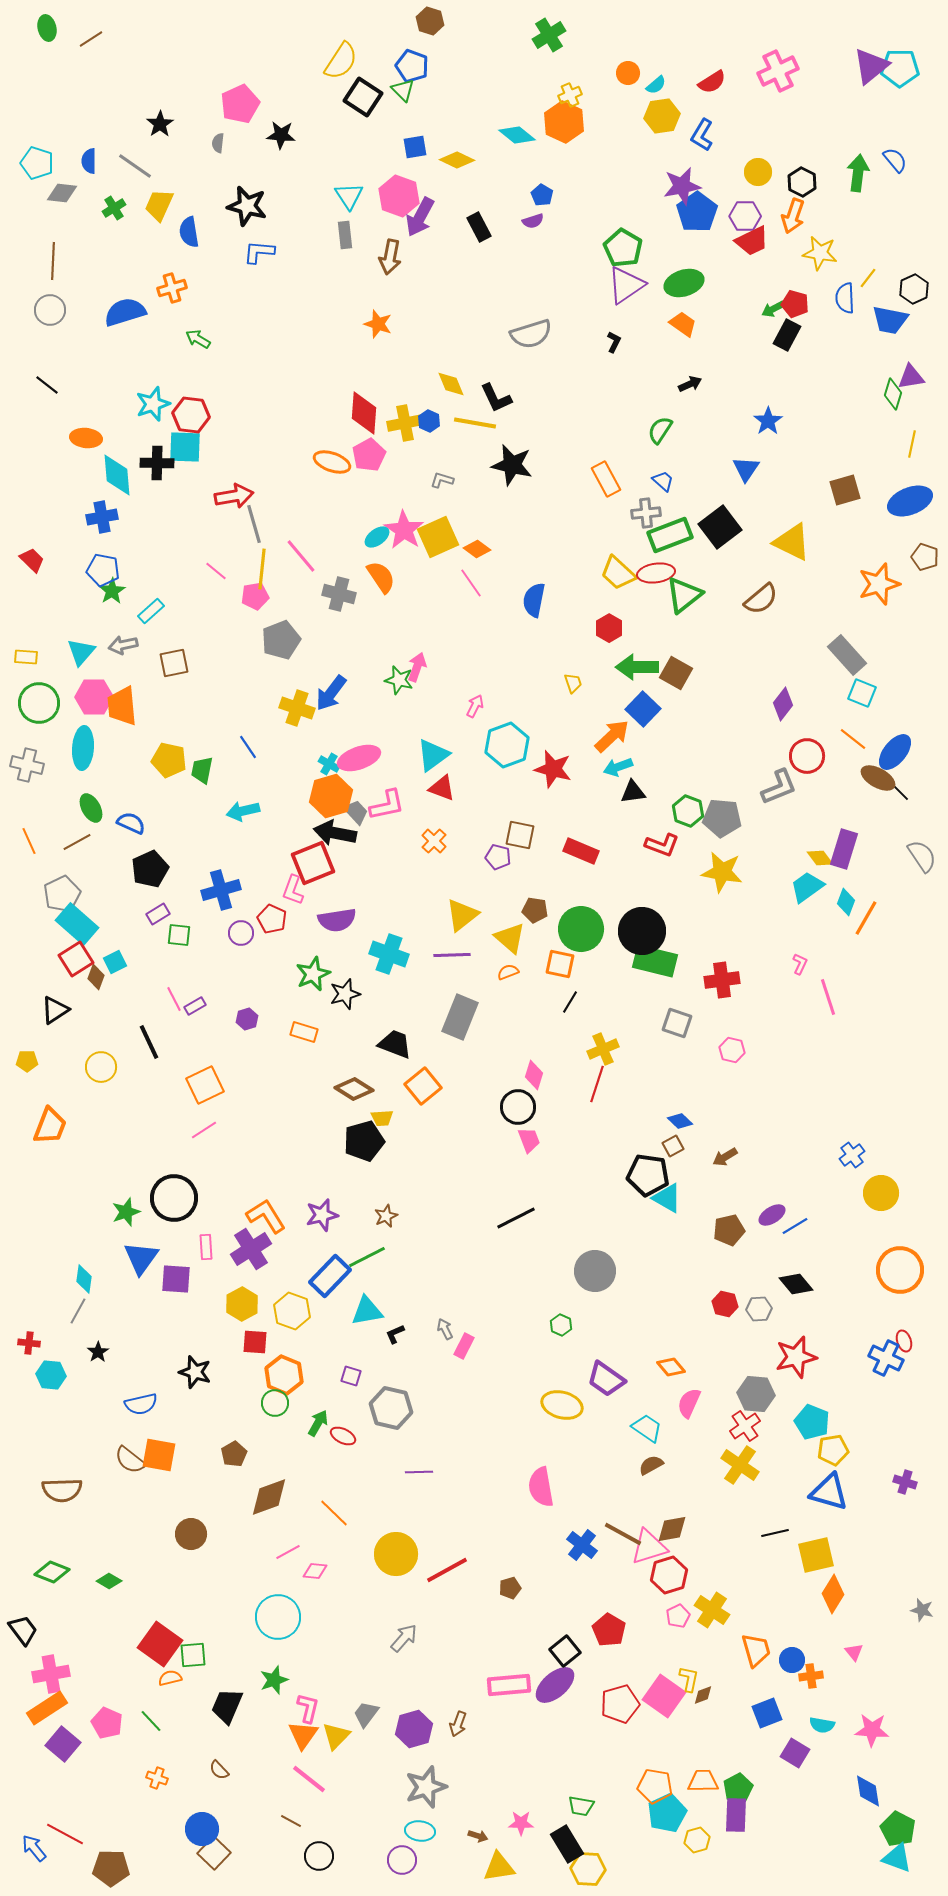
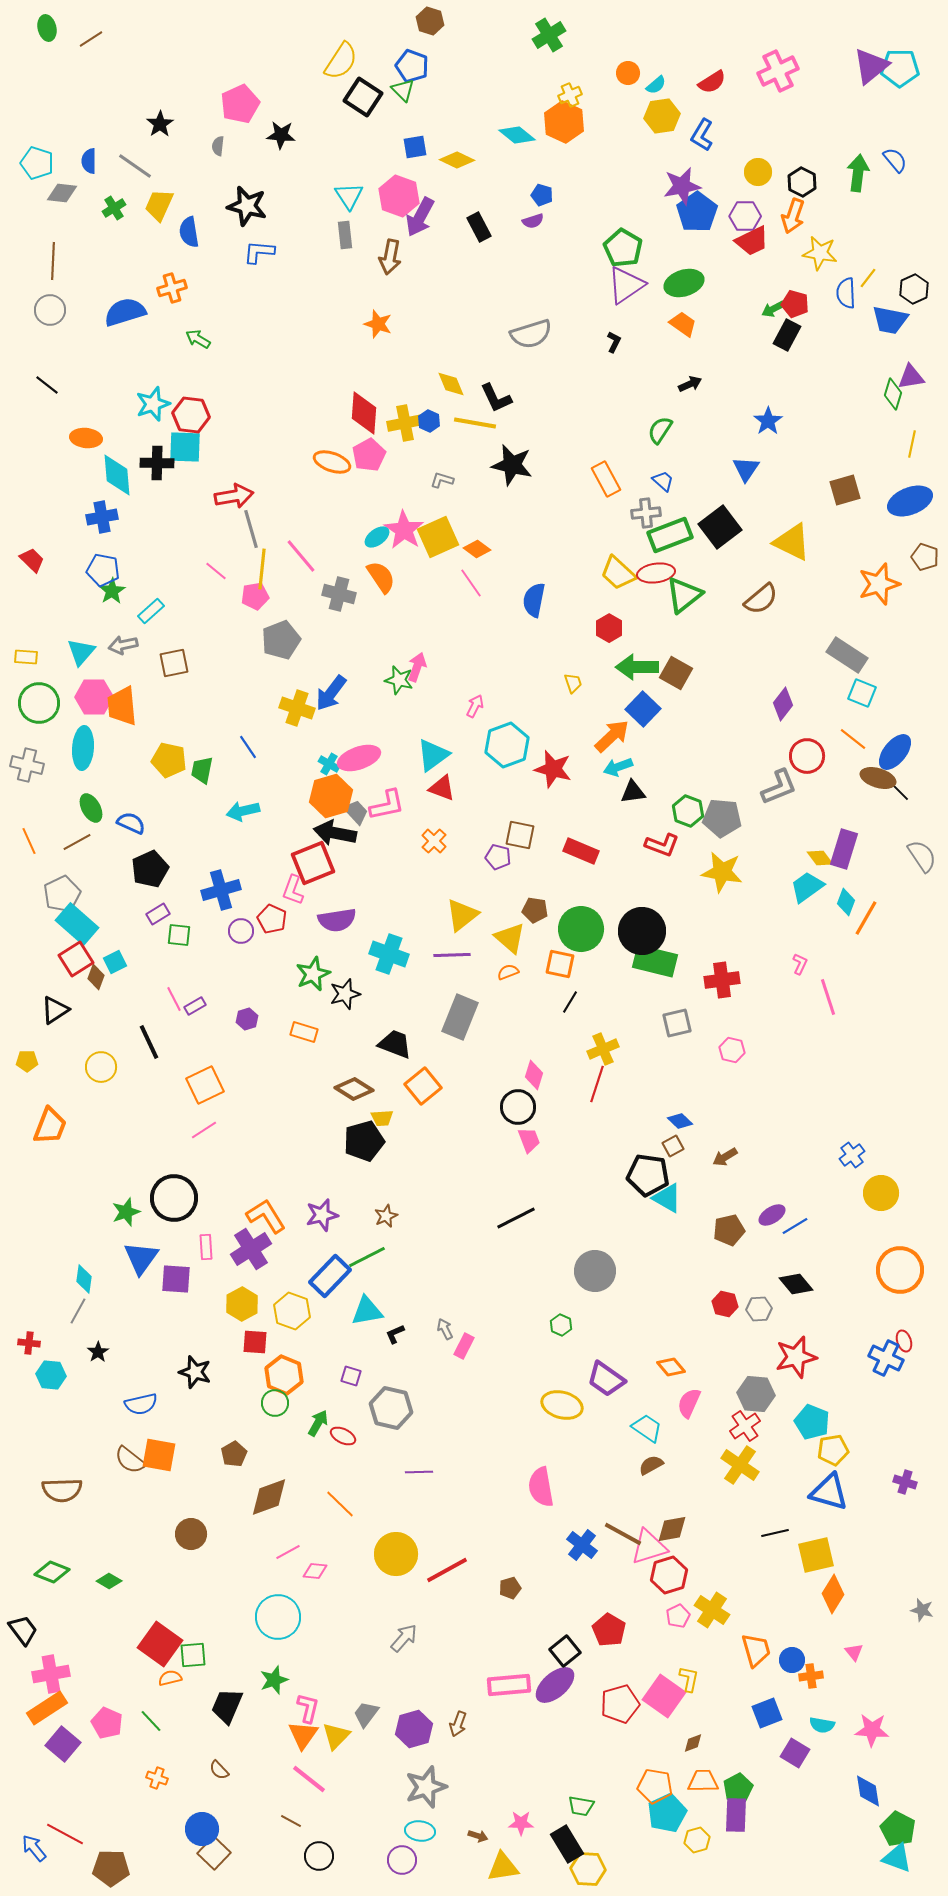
gray semicircle at (218, 143): moved 3 px down
blue pentagon at (542, 195): rotated 15 degrees counterclockwise
blue semicircle at (845, 298): moved 1 px right, 5 px up
gray line at (254, 524): moved 3 px left, 5 px down
gray rectangle at (847, 655): rotated 15 degrees counterclockwise
brown ellipse at (878, 778): rotated 12 degrees counterclockwise
purple circle at (241, 933): moved 2 px up
gray square at (677, 1023): rotated 32 degrees counterclockwise
orange line at (334, 1513): moved 6 px right, 9 px up
brown diamond at (703, 1695): moved 10 px left, 48 px down
yellow triangle at (499, 1867): moved 4 px right
